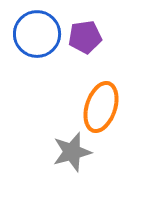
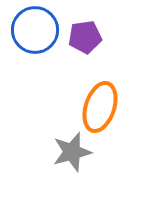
blue circle: moved 2 px left, 4 px up
orange ellipse: moved 1 px left
